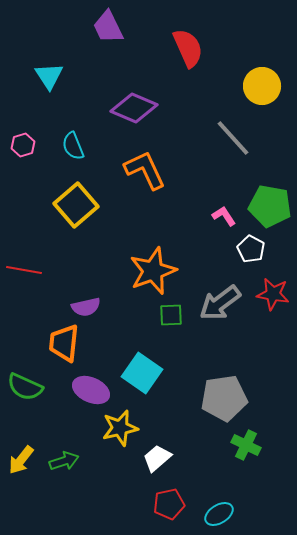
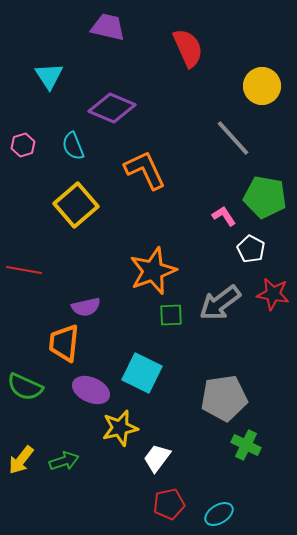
purple trapezoid: rotated 129 degrees clockwise
purple diamond: moved 22 px left
green pentagon: moved 5 px left, 9 px up
cyan square: rotated 9 degrees counterclockwise
white trapezoid: rotated 12 degrees counterclockwise
